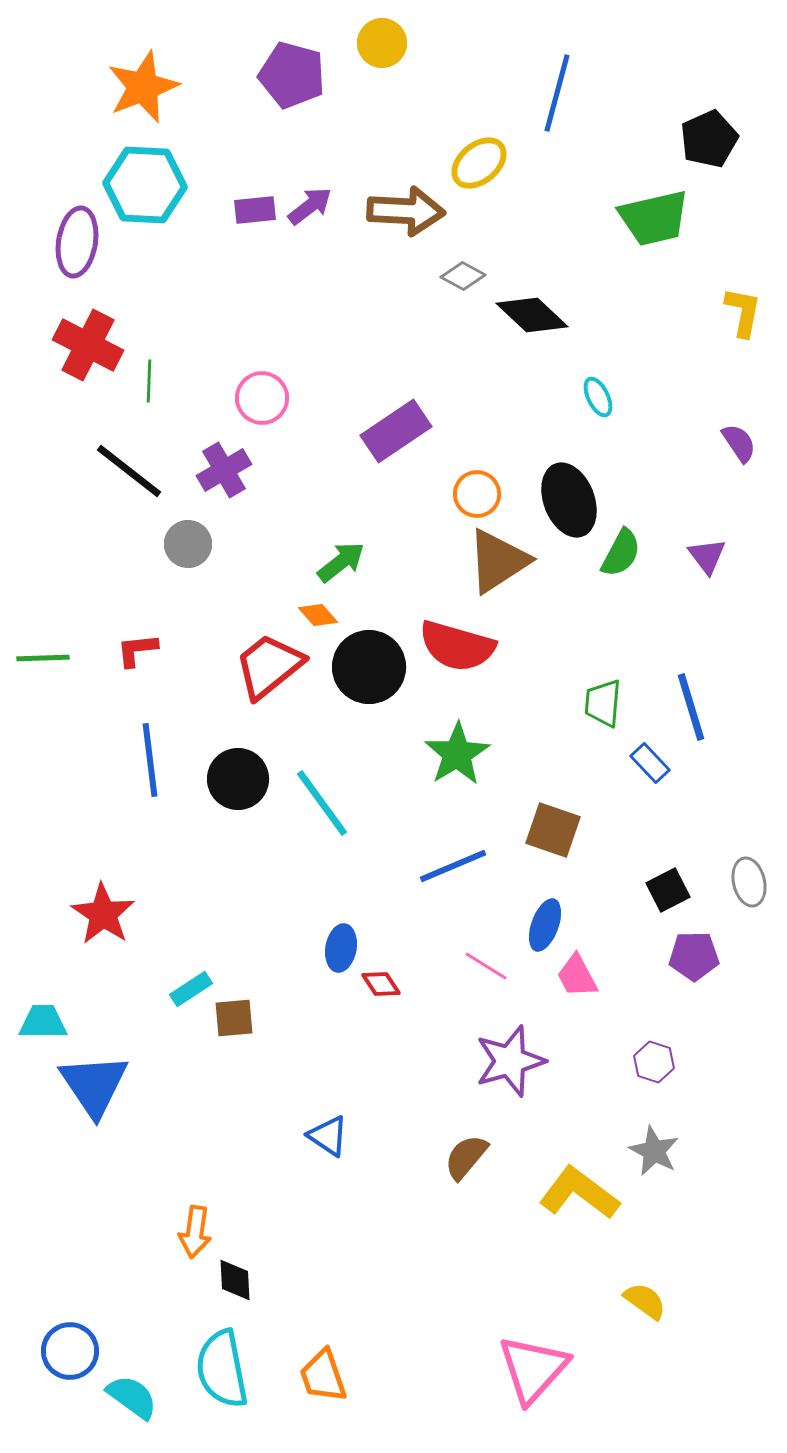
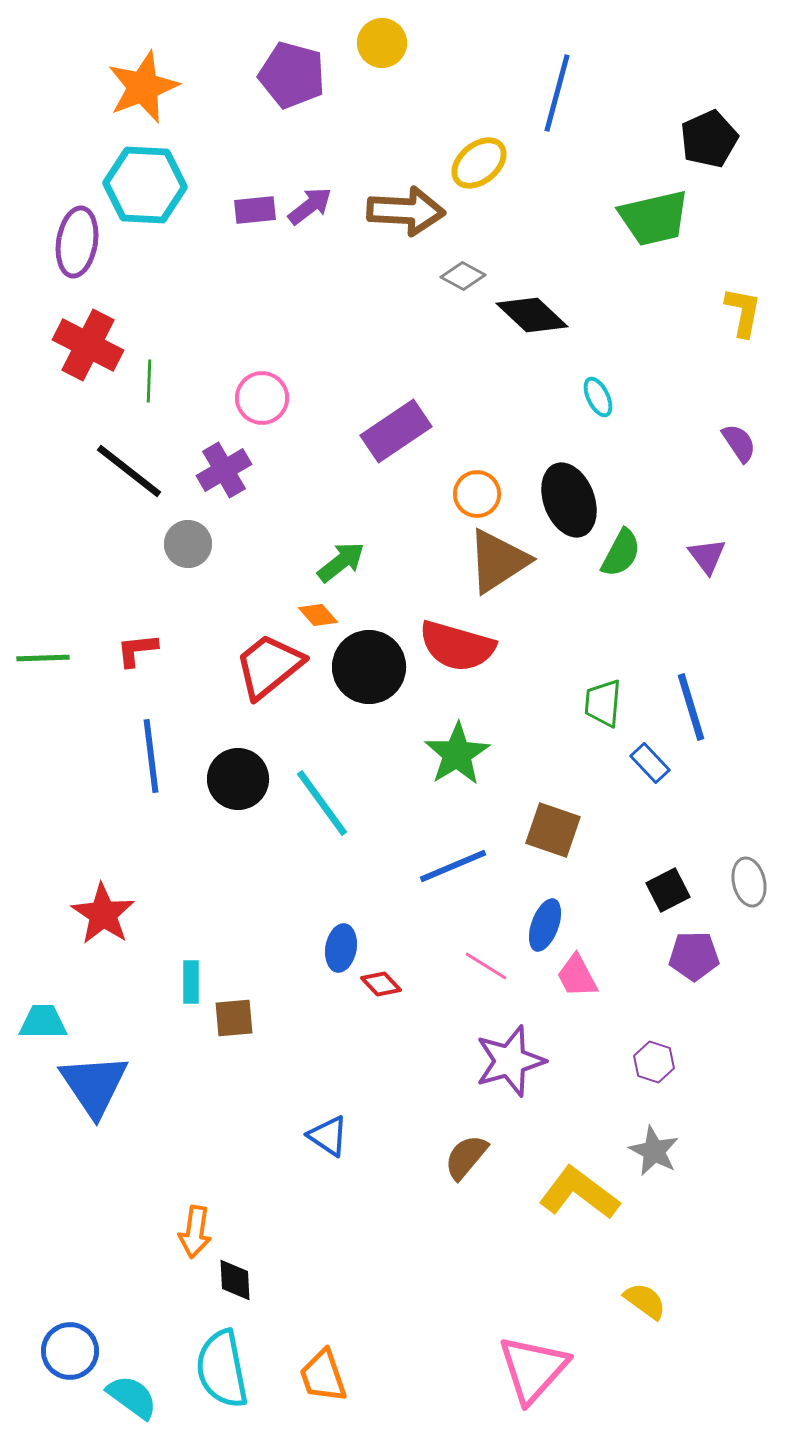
blue line at (150, 760): moved 1 px right, 4 px up
red diamond at (381, 984): rotated 9 degrees counterclockwise
cyan rectangle at (191, 989): moved 7 px up; rotated 57 degrees counterclockwise
